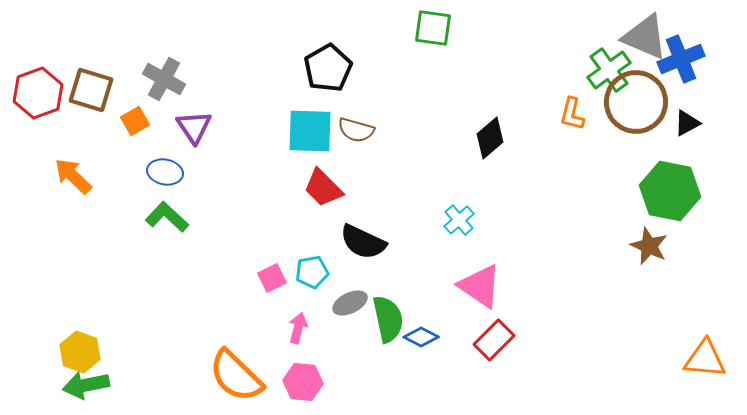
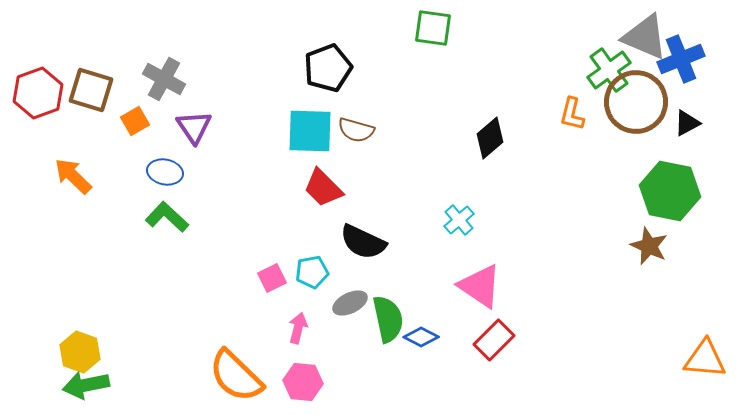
black pentagon: rotated 9 degrees clockwise
